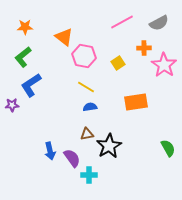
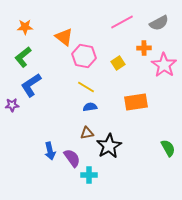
brown triangle: moved 1 px up
